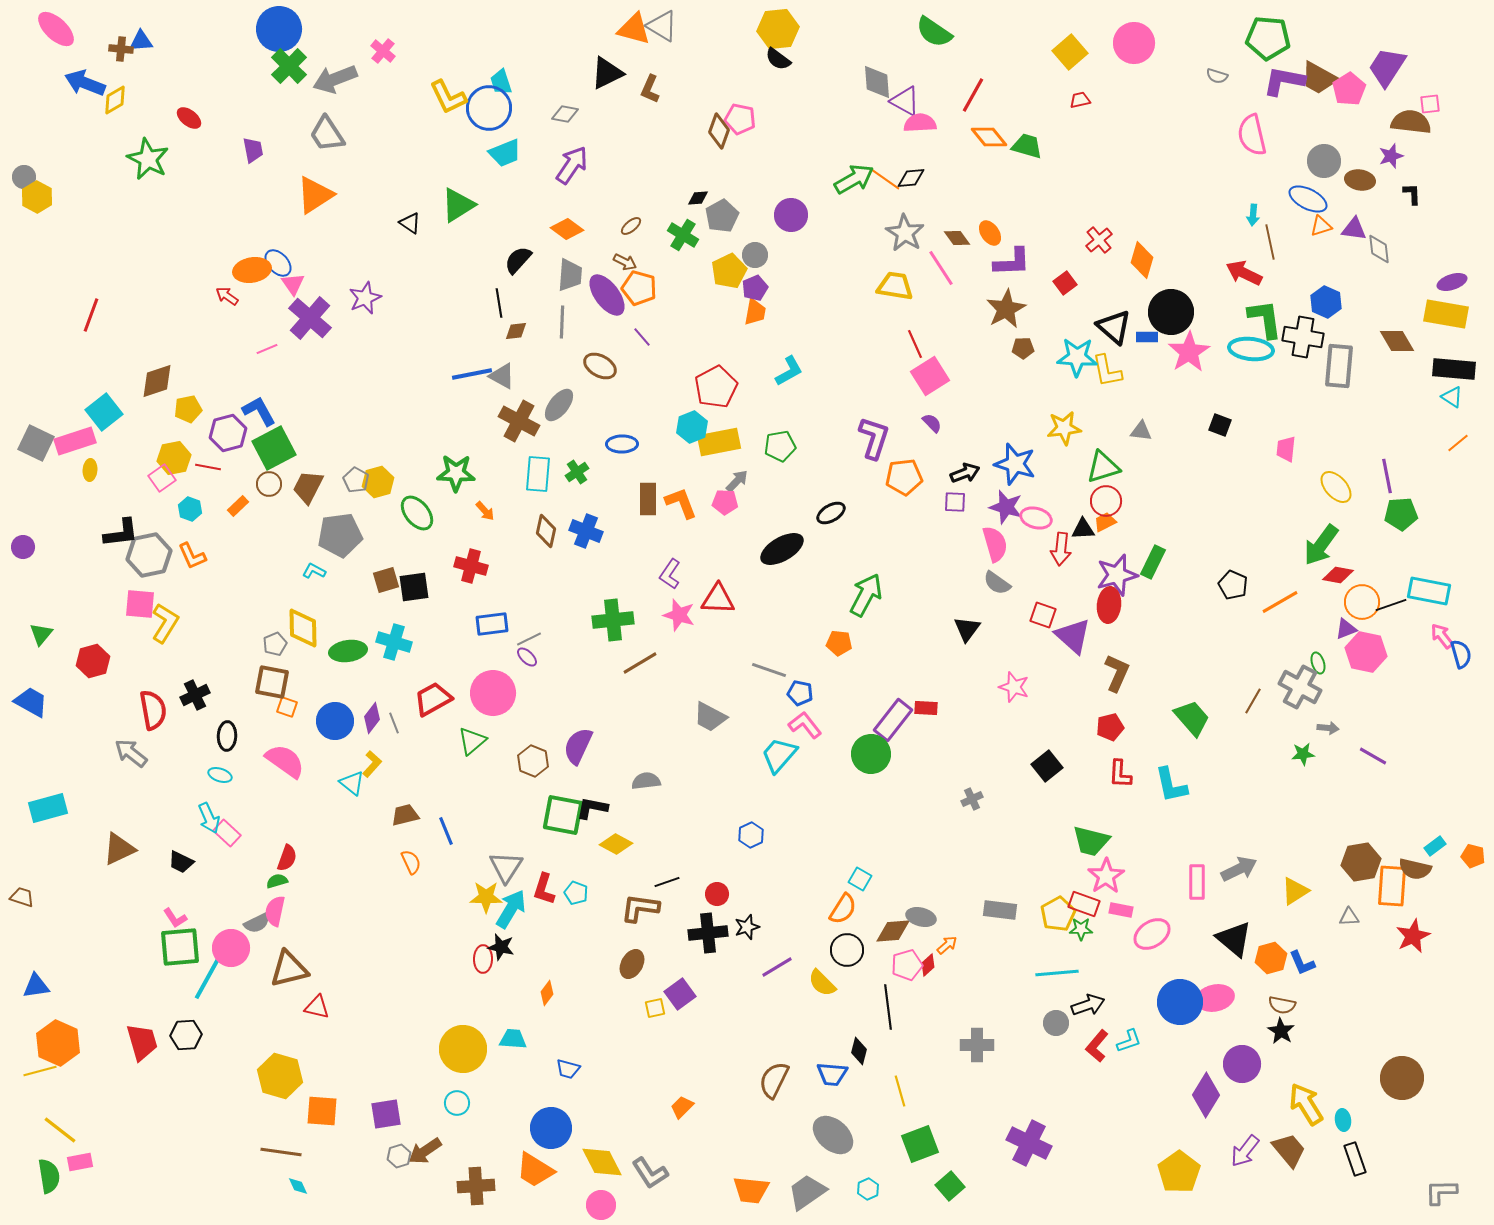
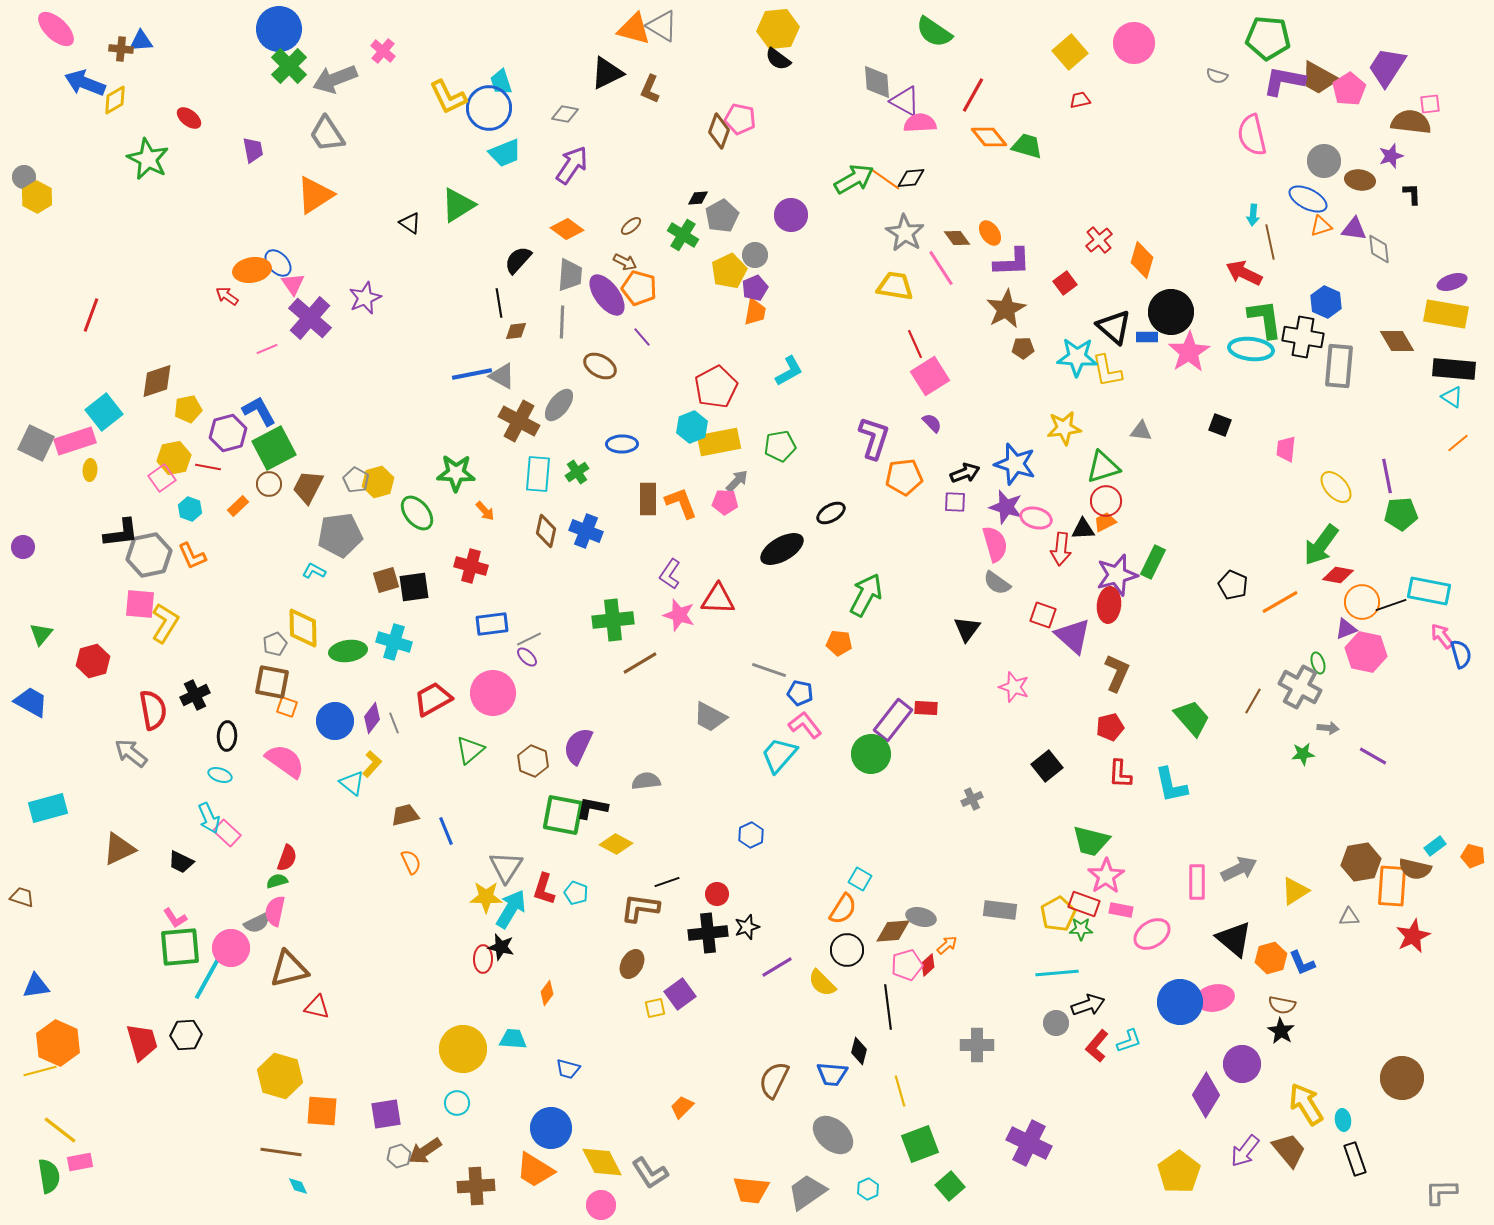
green triangle at (472, 741): moved 2 px left, 9 px down
